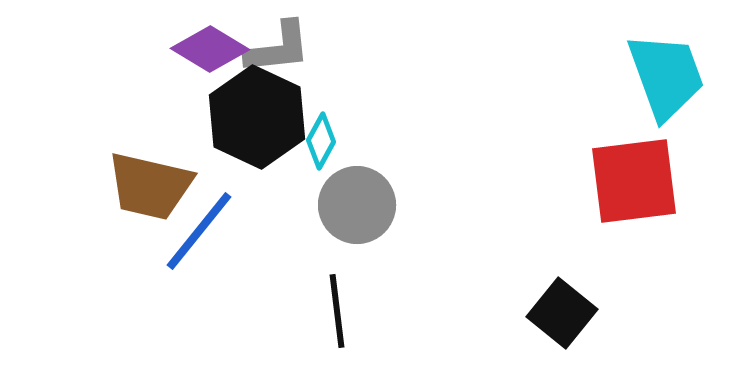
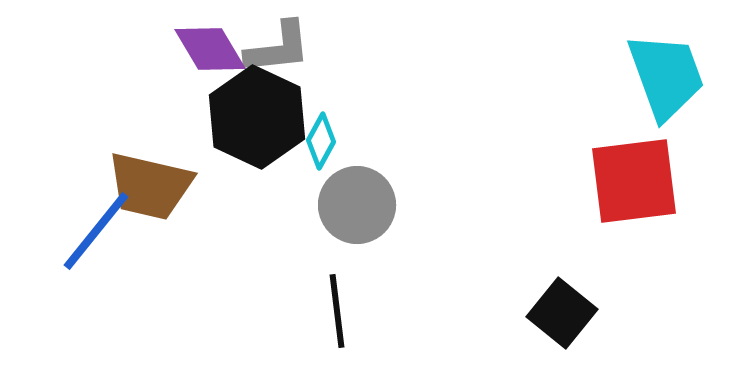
purple diamond: rotated 28 degrees clockwise
blue line: moved 103 px left
